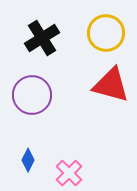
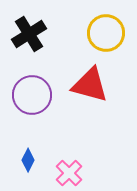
black cross: moved 13 px left, 4 px up
red triangle: moved 21 px left
